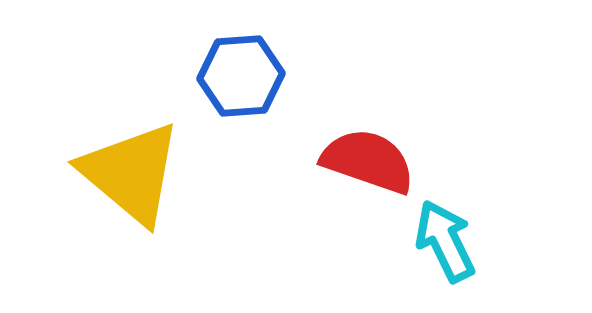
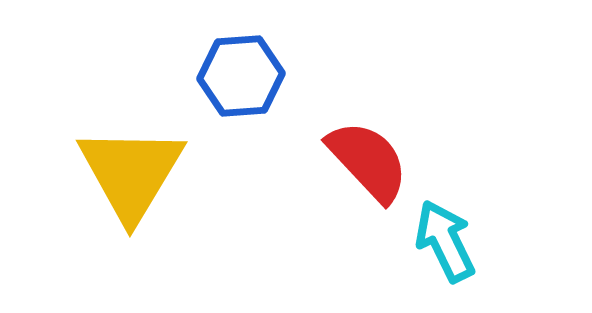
red semicircle: rotated 28 degrees clockwise
yellow triangle: rotated 21 degrees clockwise
